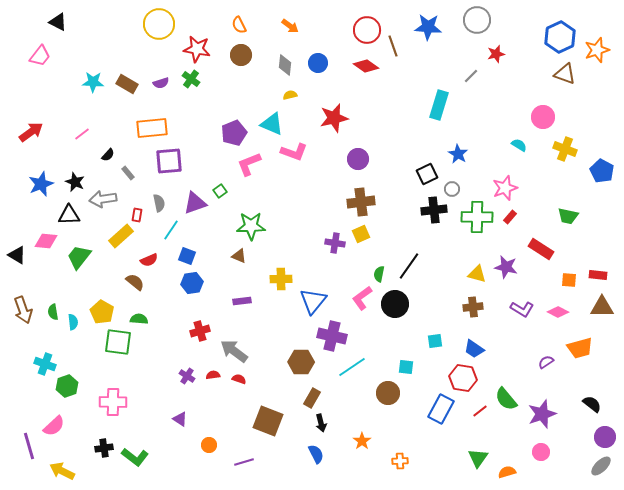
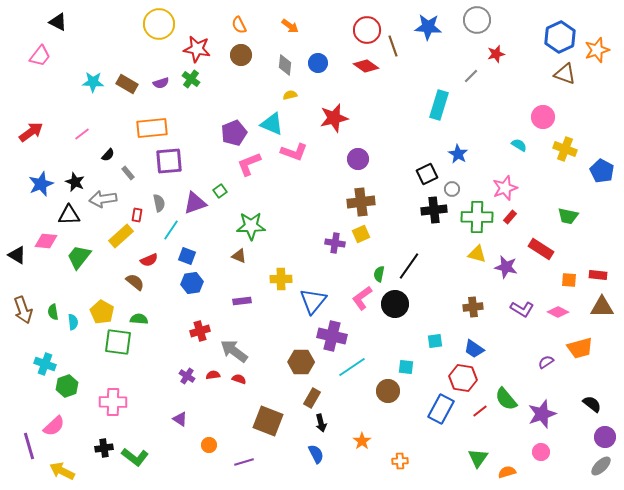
yellow triangle at (477, 274): moved 20 px up
brown circle at (388, 393): moved 2 px up
